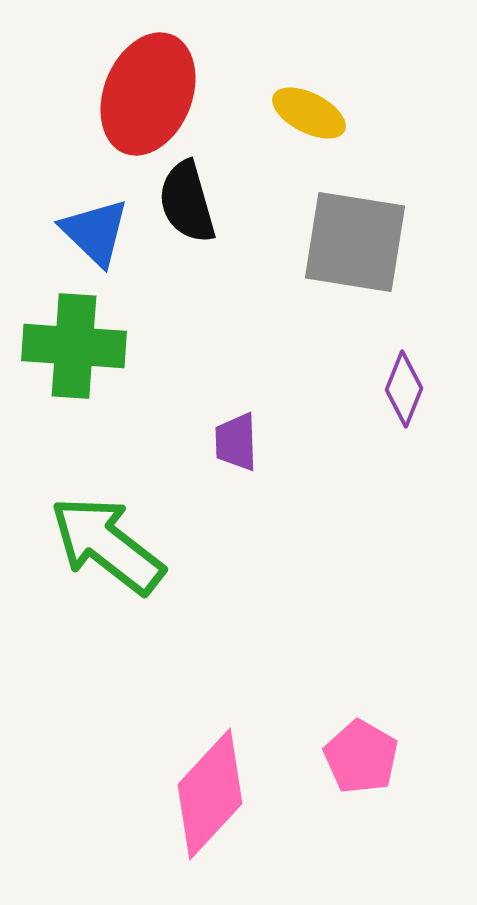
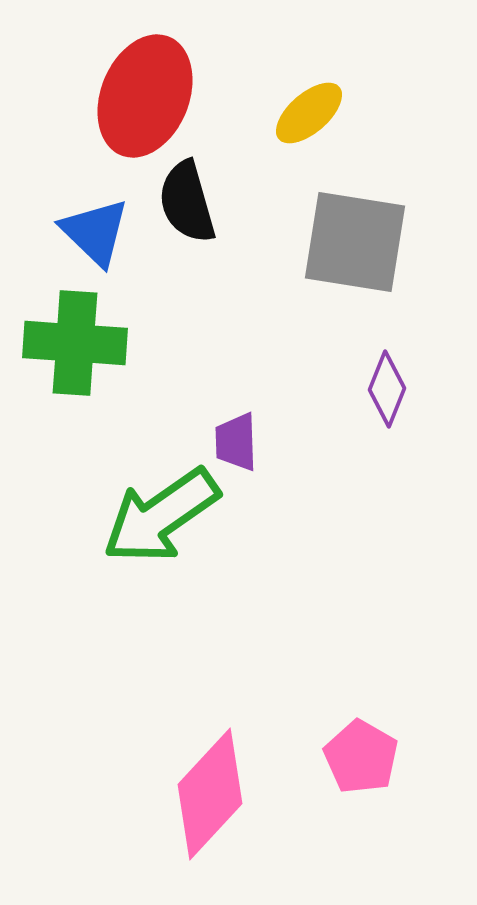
red ellipse: moved 3 px left, 2 px down
yellow ellipse: rotated 68 degrees counterclockwise
green cross: moved 1 px right, 3 px up
purple diamond: moved 17 px left
green arrow: moved 54 px right, 29 px up; rotated 73 degrees counterclockwise
